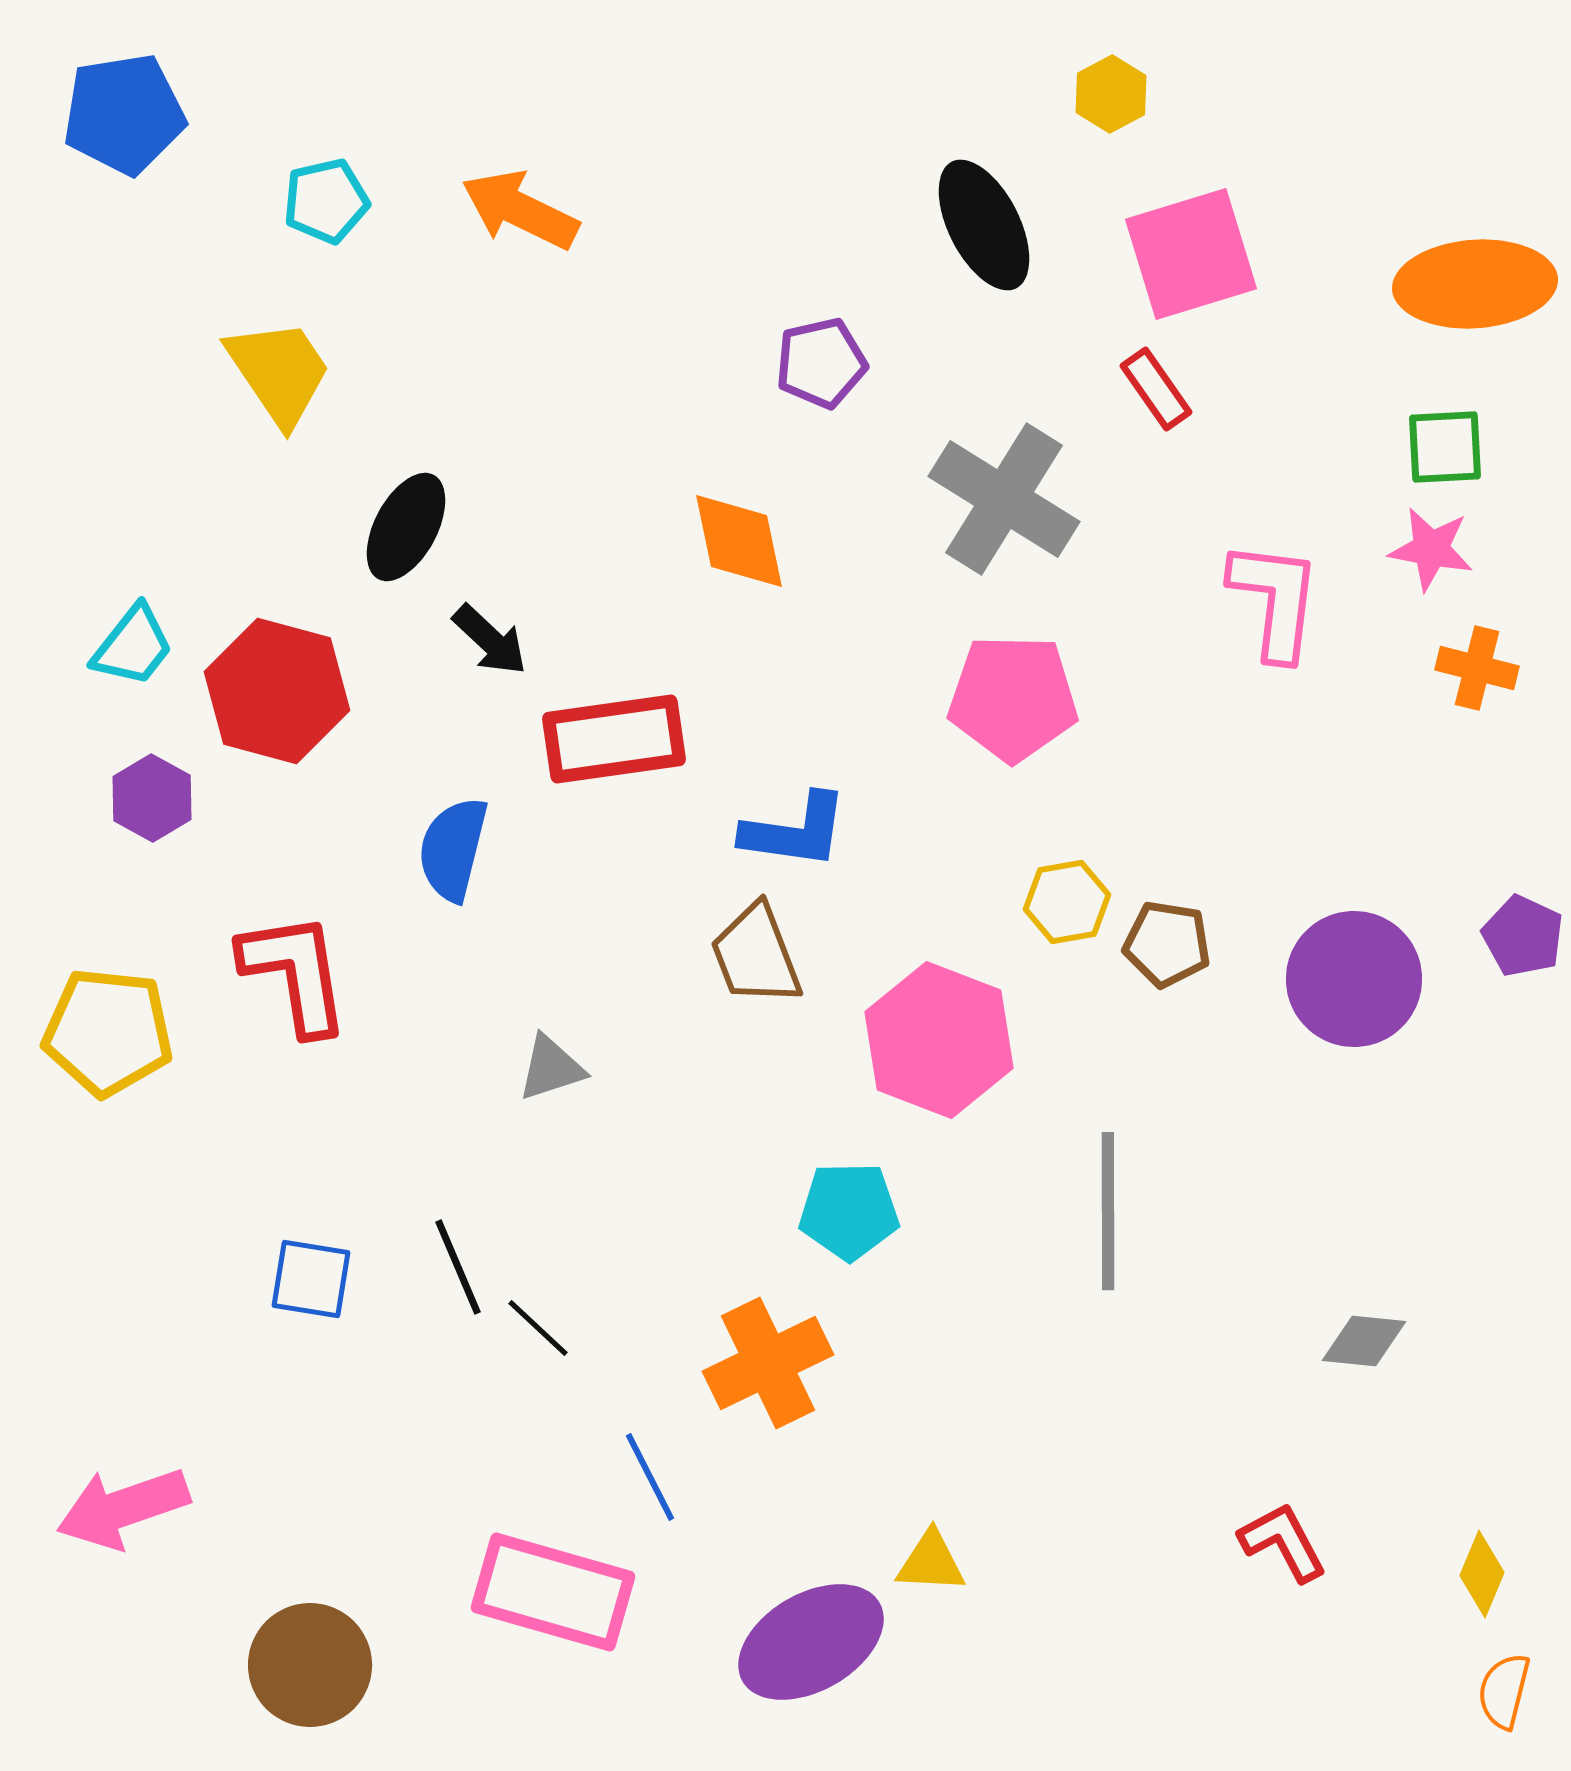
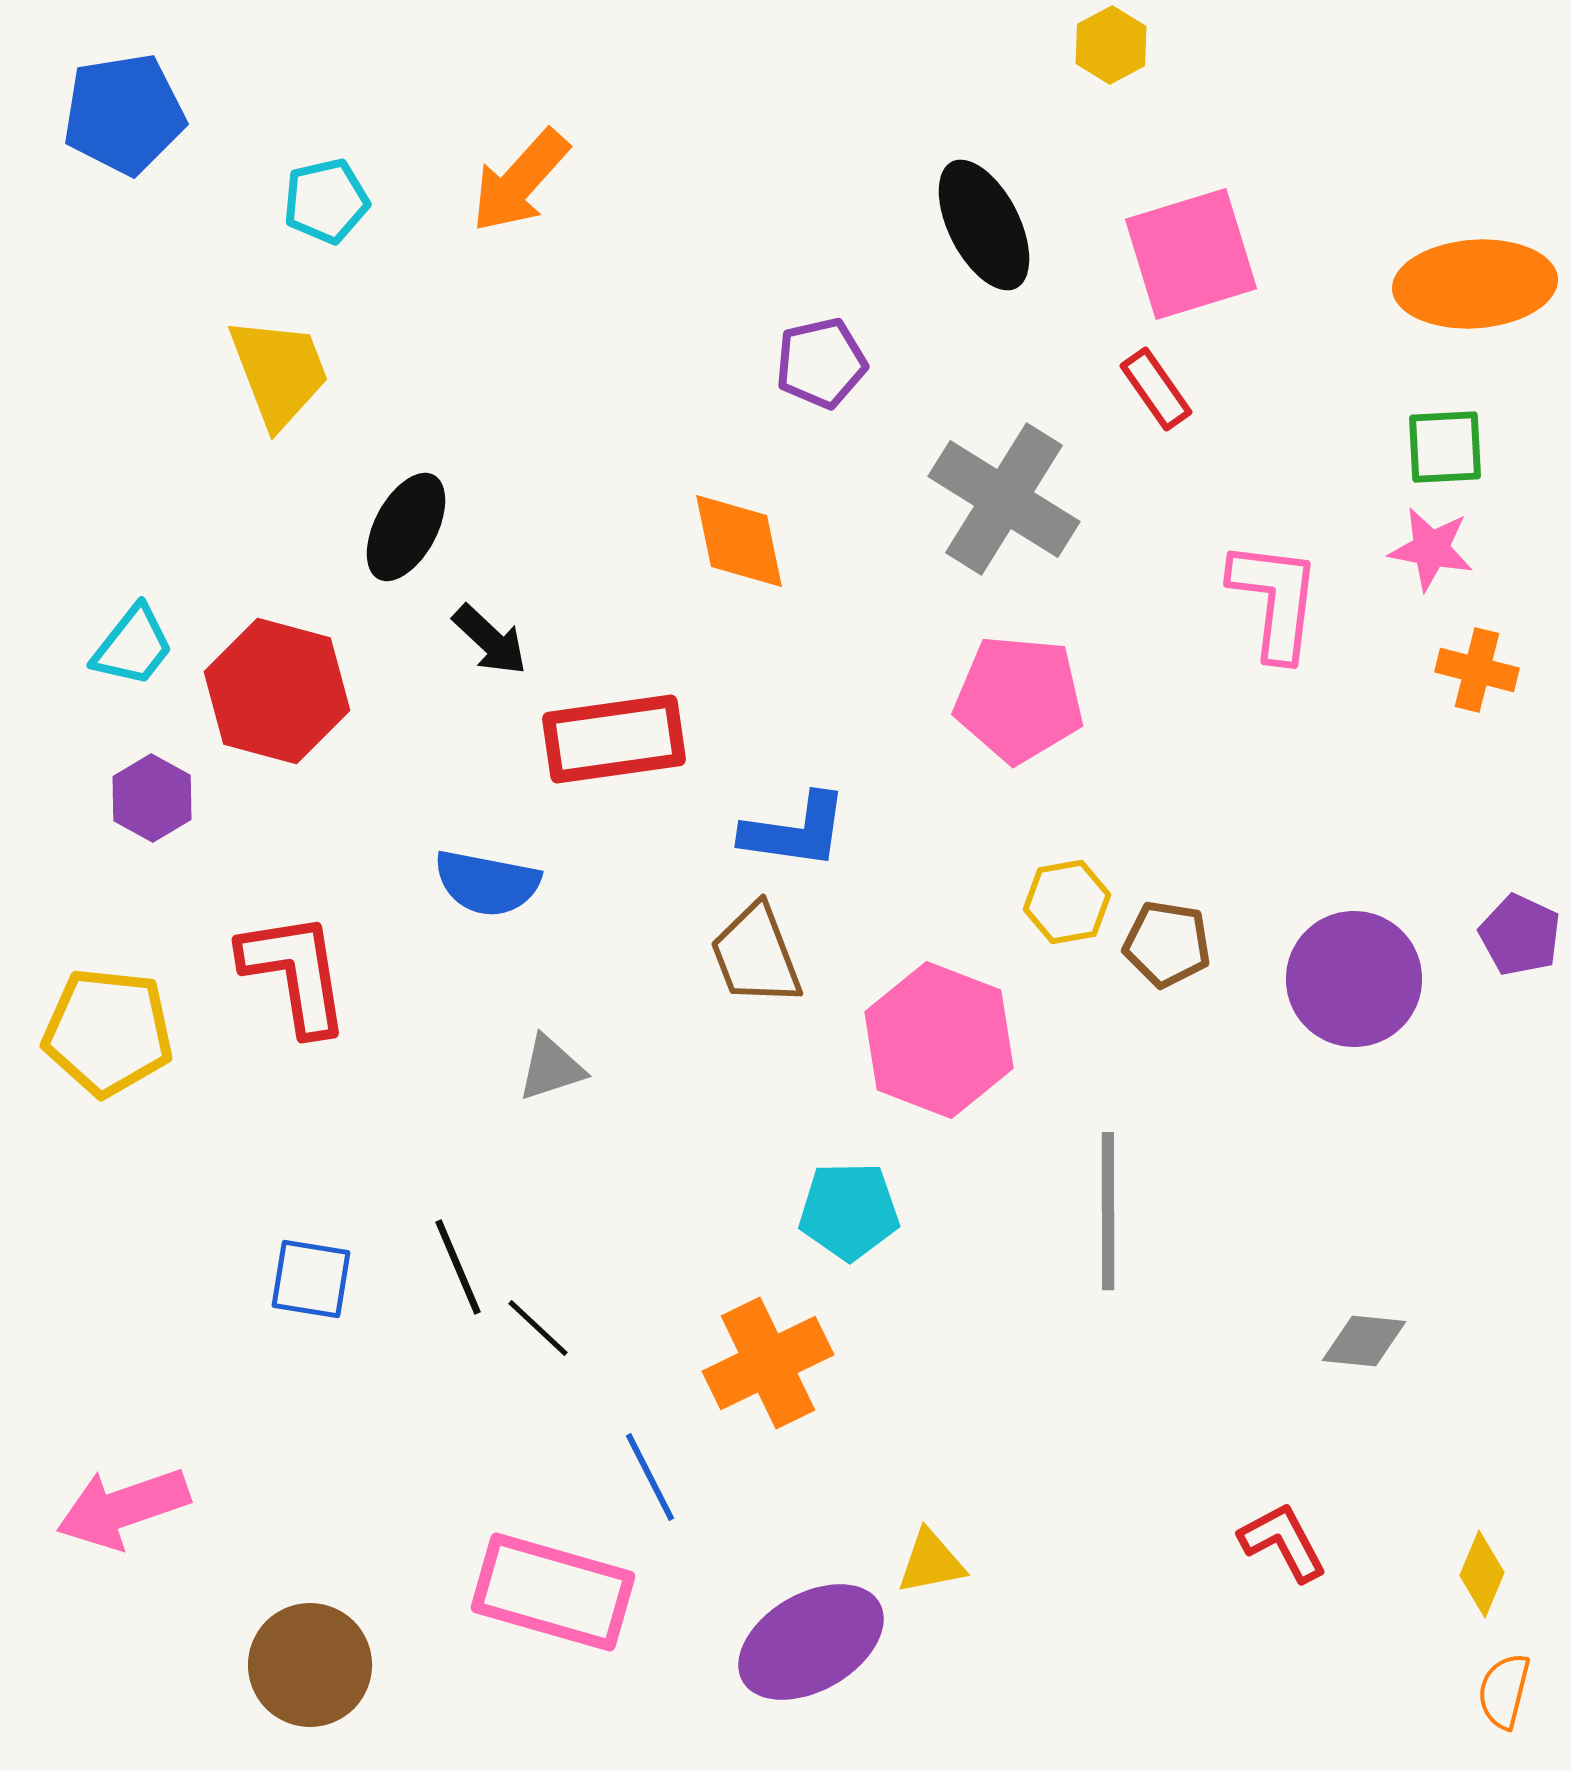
yellow hexagon at (1111, 94): moved 49 px up
orange arrow at (520, 210): moved 29 px up; rotated 74 degrees counterclockwise
yellow trapezoid at (279, 372): rotated 13 degrees clockwise
orange cross at (1477, 668): moved 2 px down
pink pentagon at (1013, 698): moved 6 px right, 1 px down; rotated 4 degrees clockwise
blue semicircle at (453, 849): moved 34 px right, 34 px down; rotated 93 degrees counterclockwise
purple pentagon at (1523, 936): moved 3 px left, 1 px up
yellow triangle at (931, 1562): rotated 14 degrees counterclockwise
